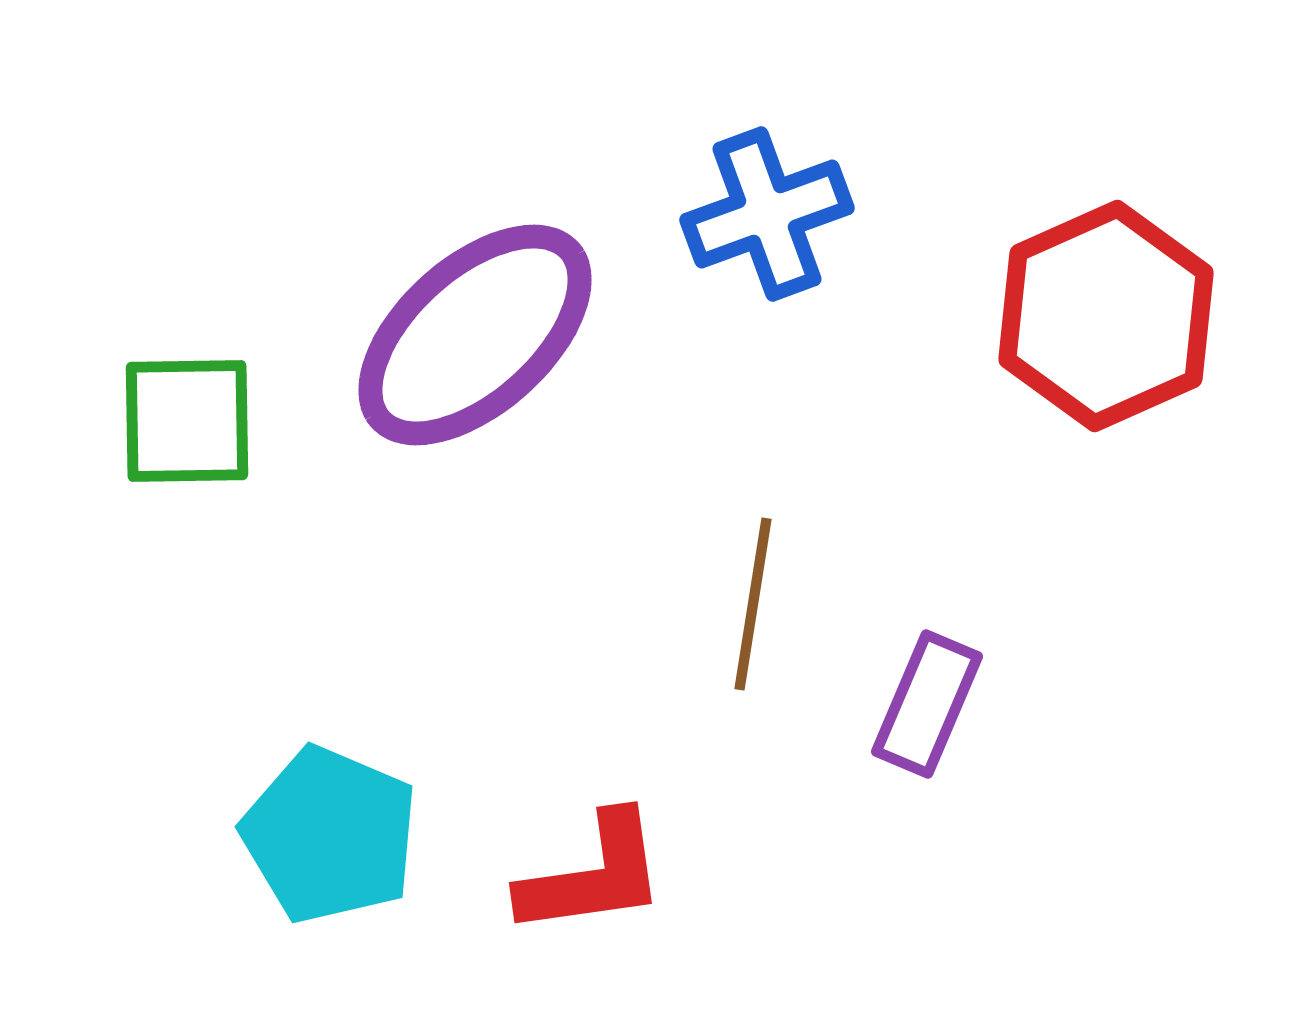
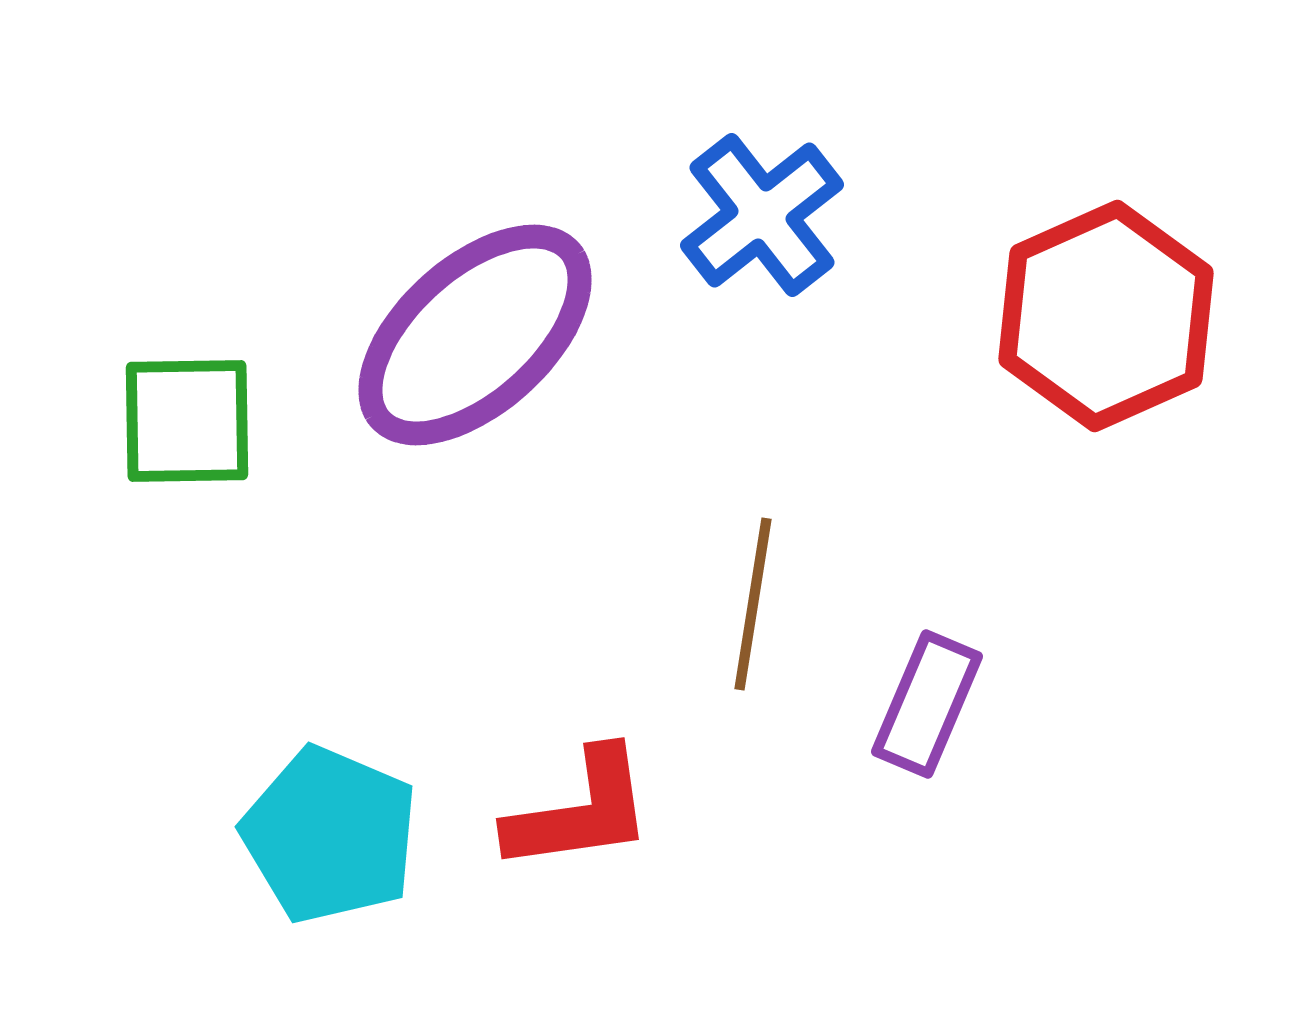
blue cross: moved 5 px left, 1 px down; rotated 18 degrees counterclockwise
red L-shape: moved 13 px left, 64 px up
